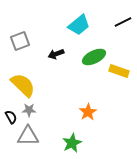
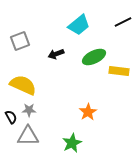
yellow rectangle: rotated 12 degrees counterclockwise
yellow semicircle: rotated 20 degrees counterclockwise
